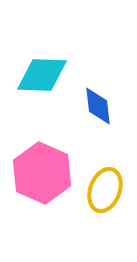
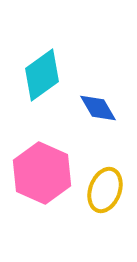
cyan diamond: rotated 38 degrees counterclockwise
blue diamond: moved 2 px down; rotated 24 degrees counterclockwise
